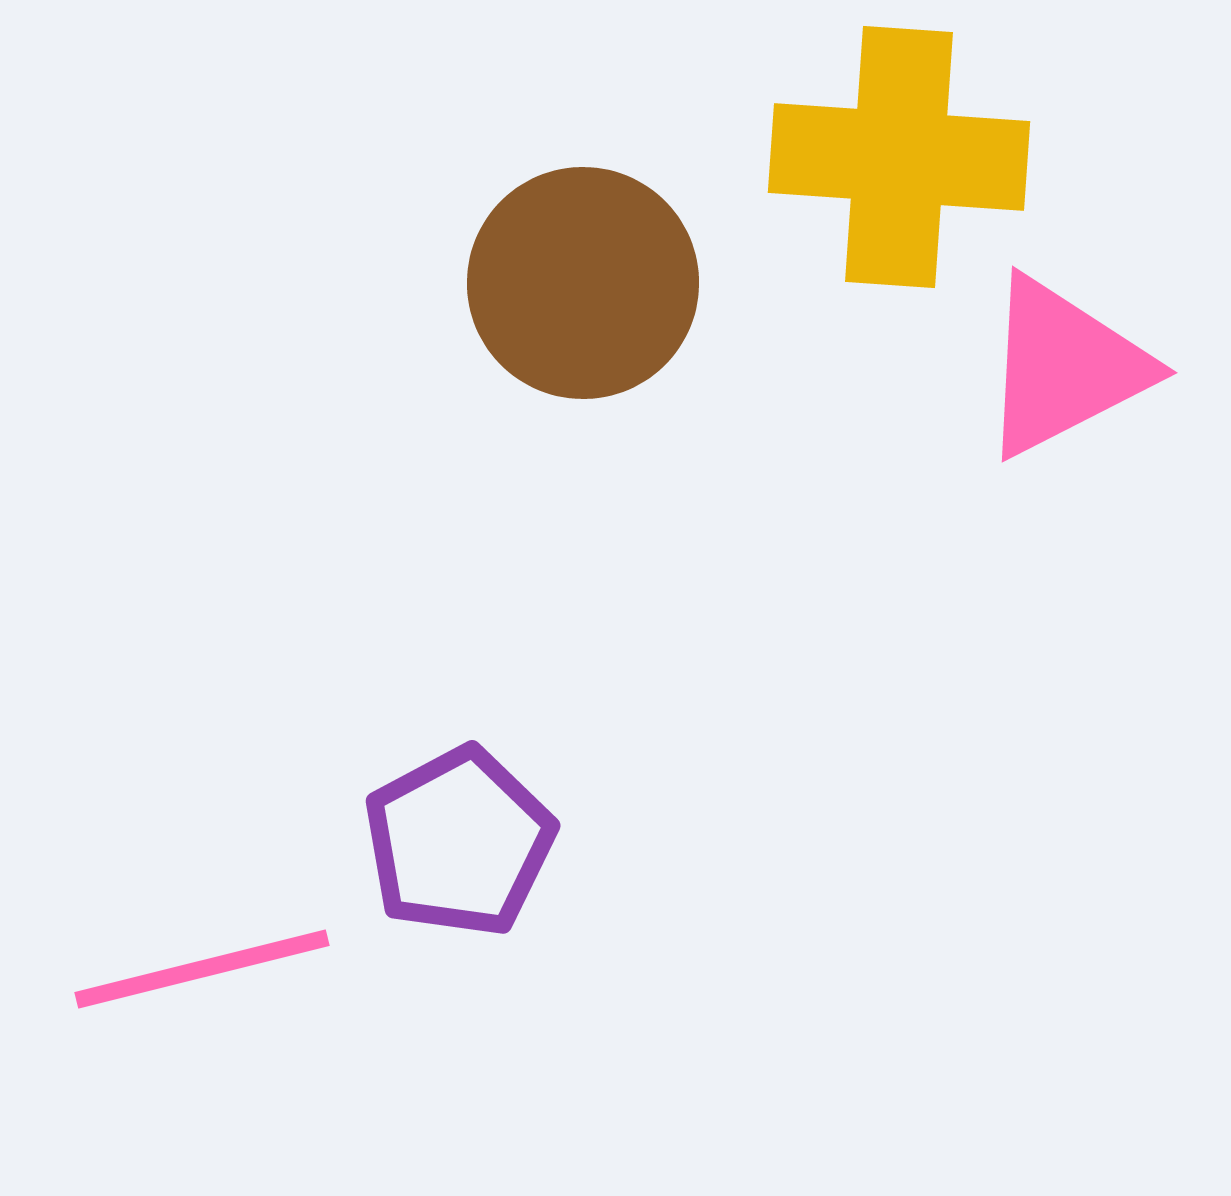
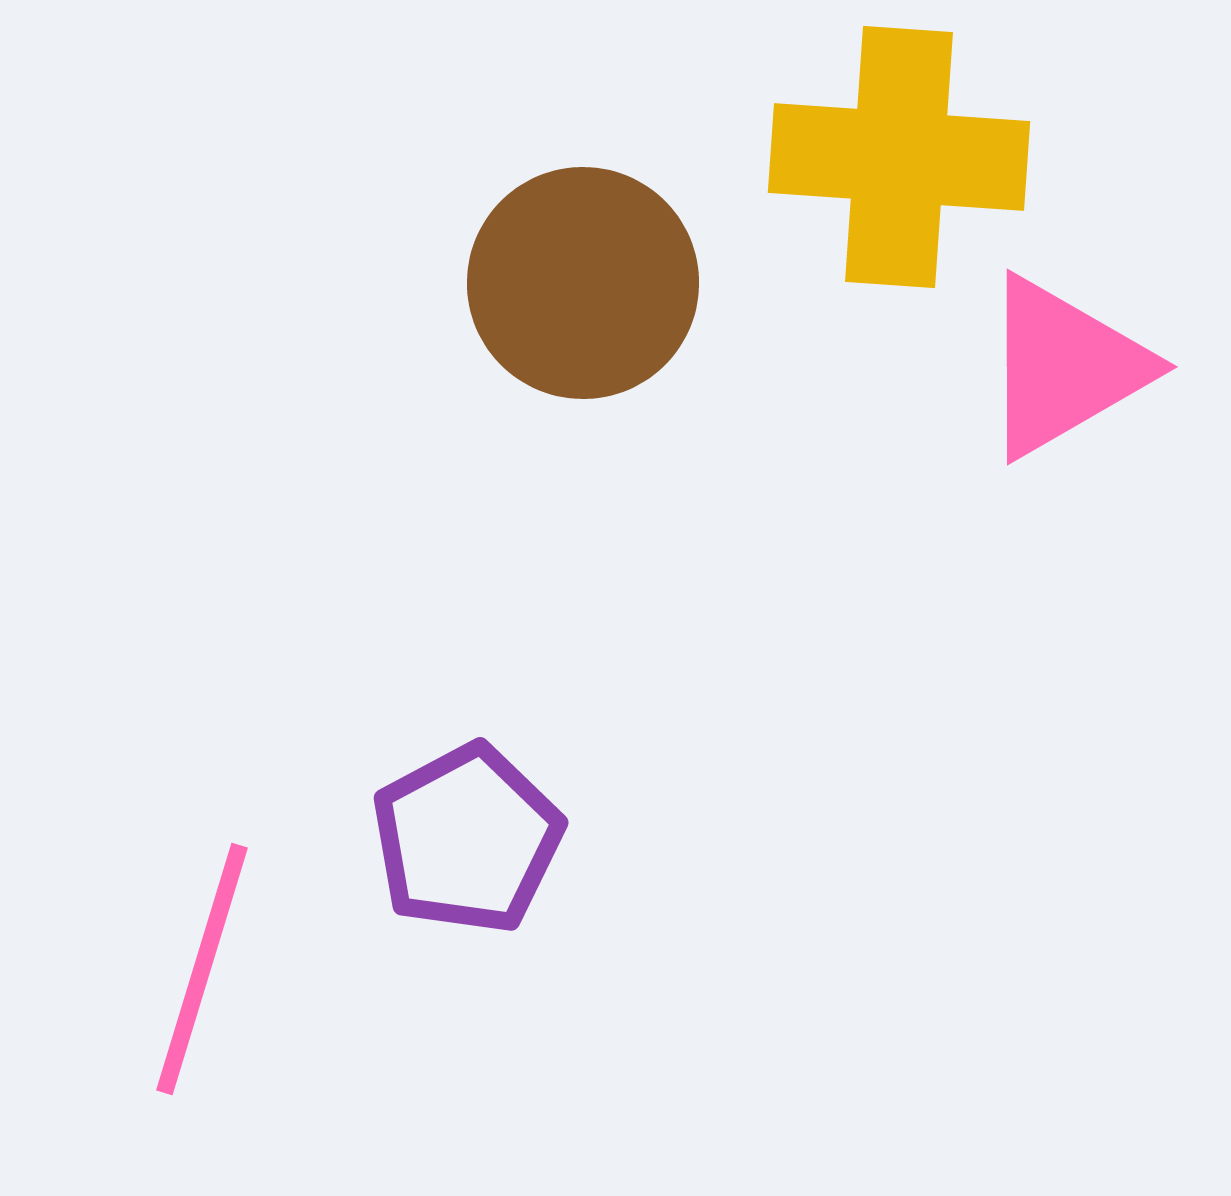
pink triangle: rotated 3 degrees counterclockwise
purple pentagon: moved 8 px right, 3 px up
pink line: rotated 59 degrees counterclockwise
